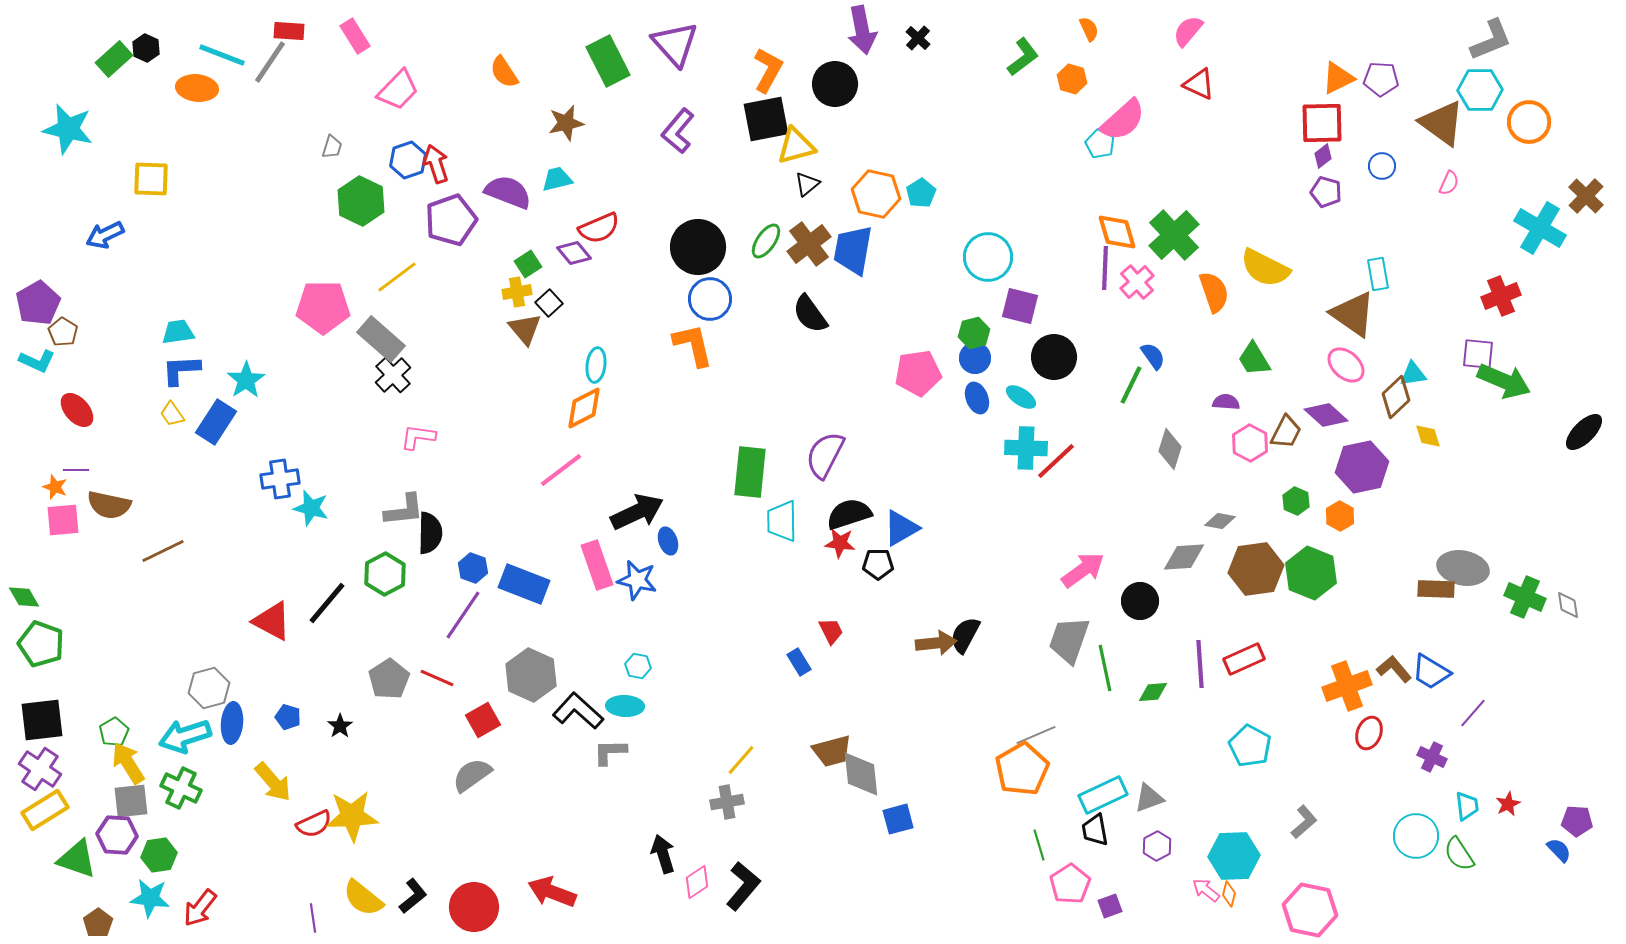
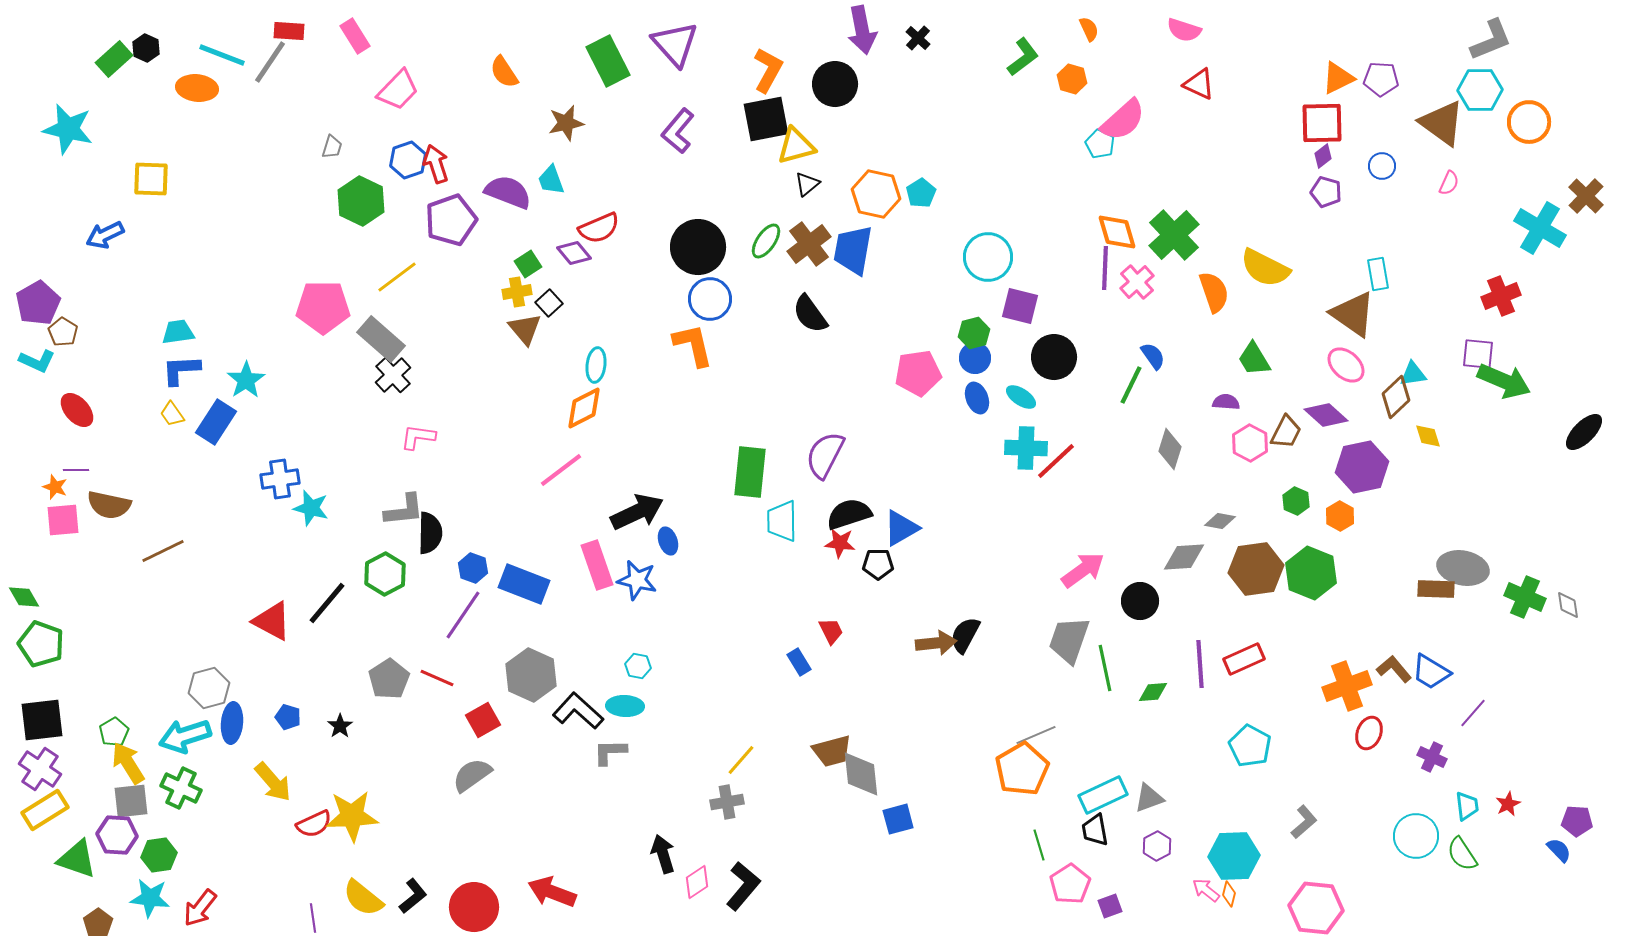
pink semicircle at (1188, 31): moved 4 px left, 1 px up; rotated 112 degrees counterclockwise
cyan trapezoid at (557, 179): moved 6 px left, 1 px down; rotated 96 degrees counterclockwise
green semicircle at (1459, 854): moved 3 px right
pink hexagon at (1310, 910): moved 6 px right, 2 px up; rotated 6 degrees counterclockwise
